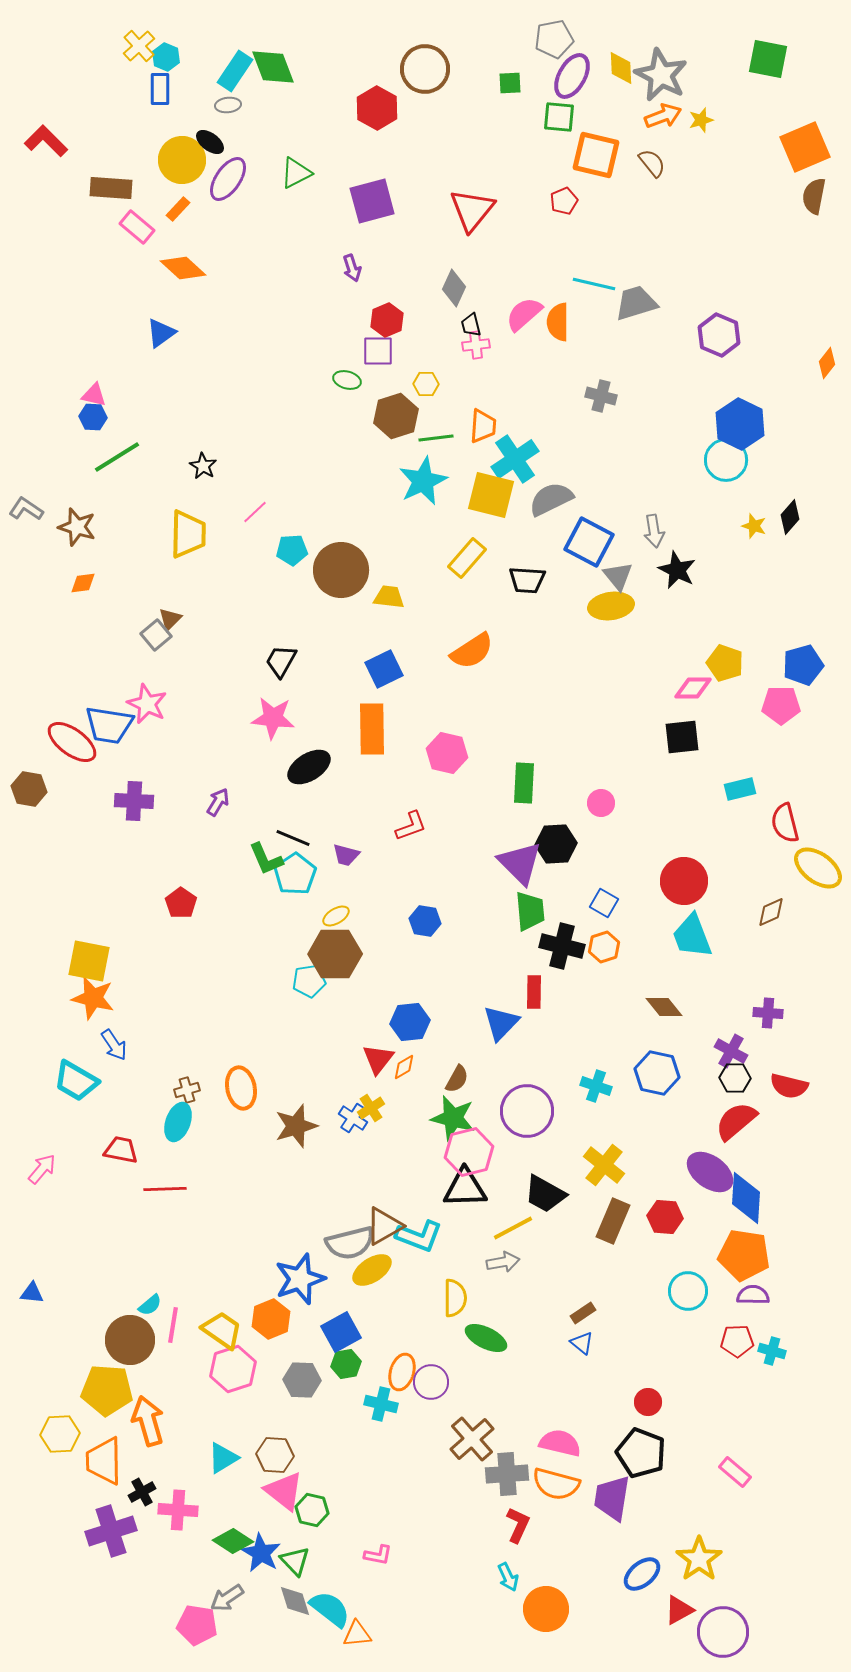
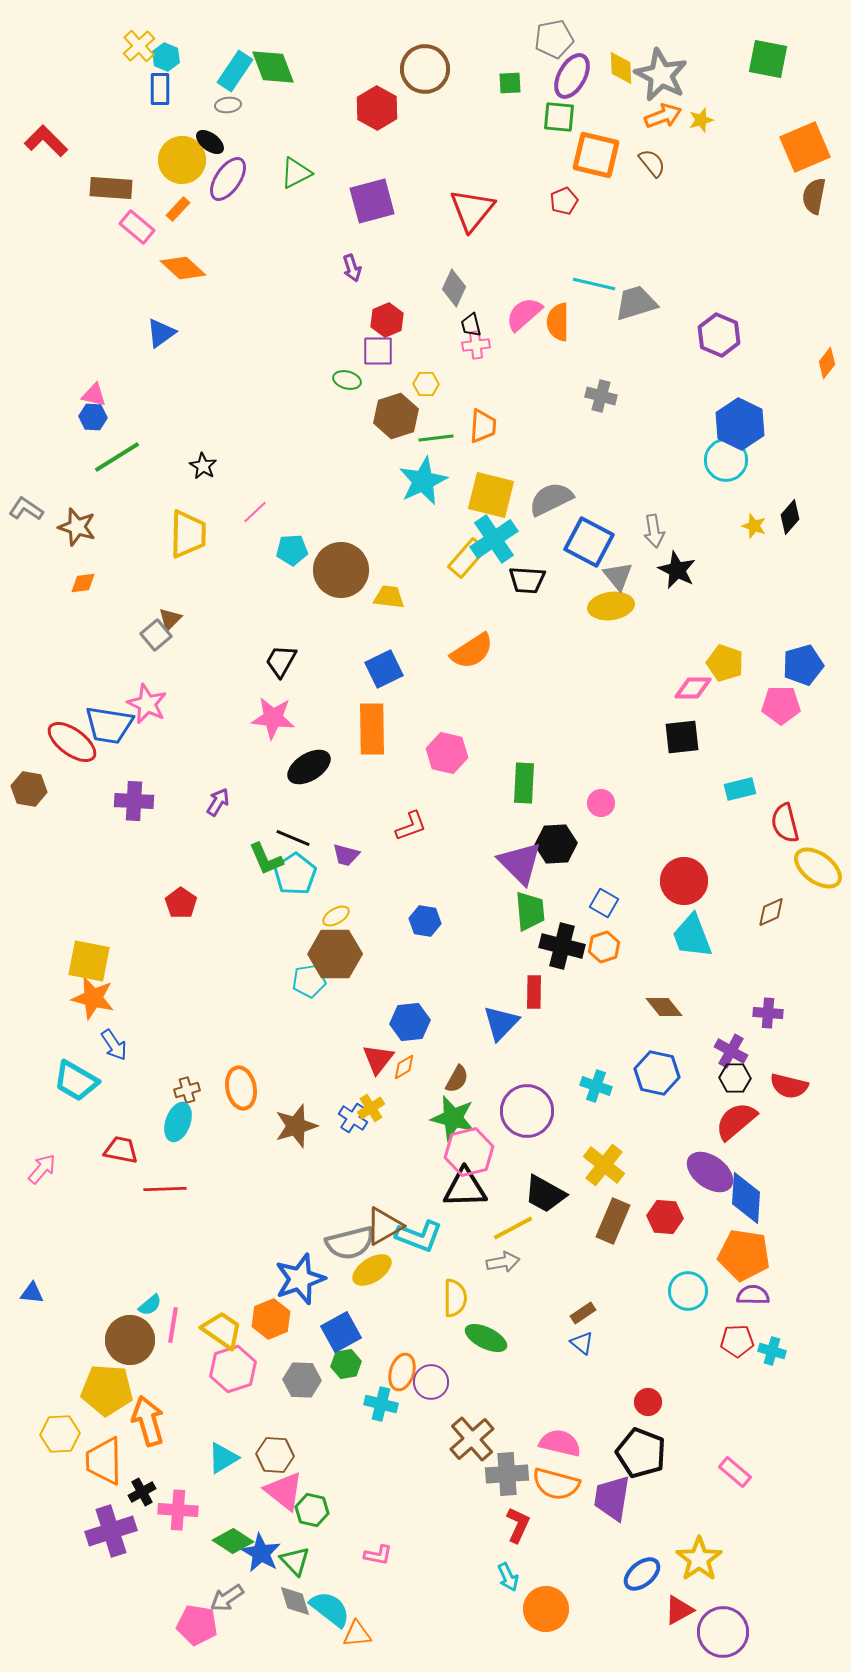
cyan cross at (515, 459): moved 21 px left, 80 px down
